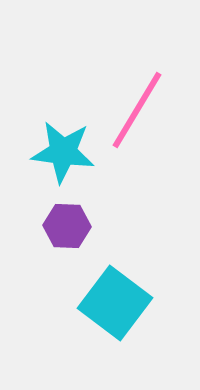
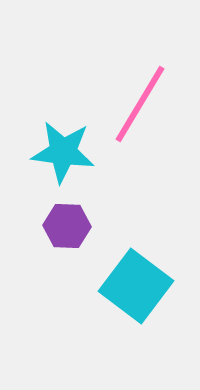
pink line: moved 3 px right, 6 px up
cyan square: moved 21 px right, 17 px up
